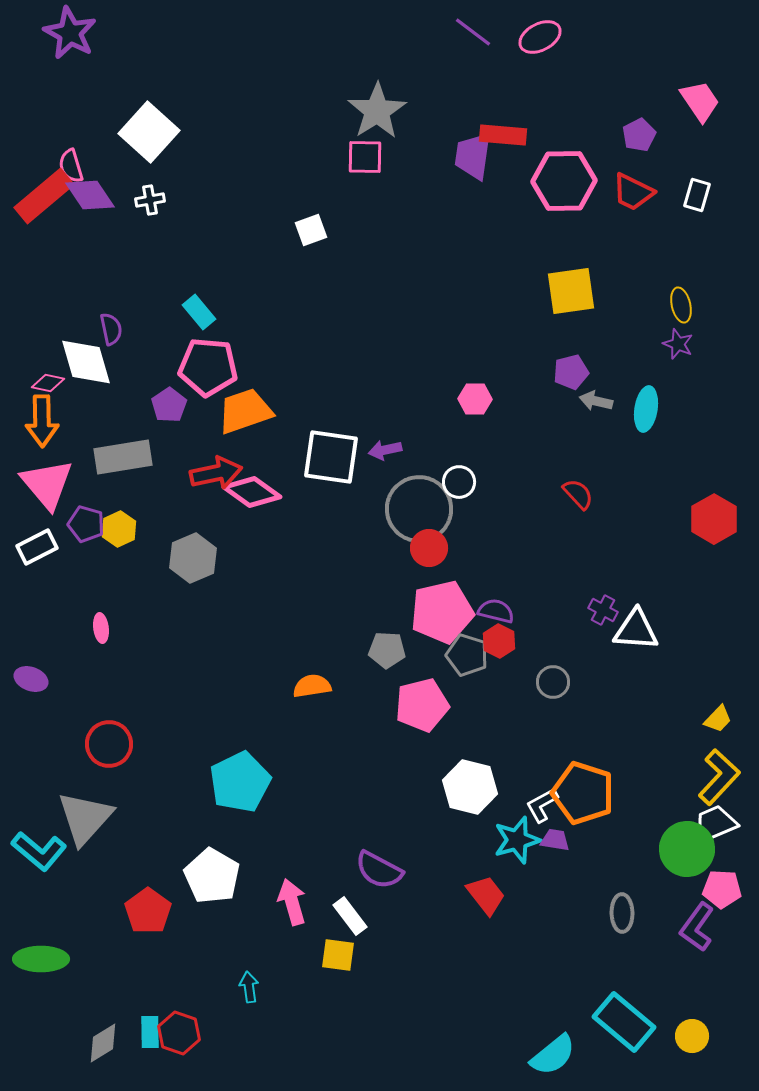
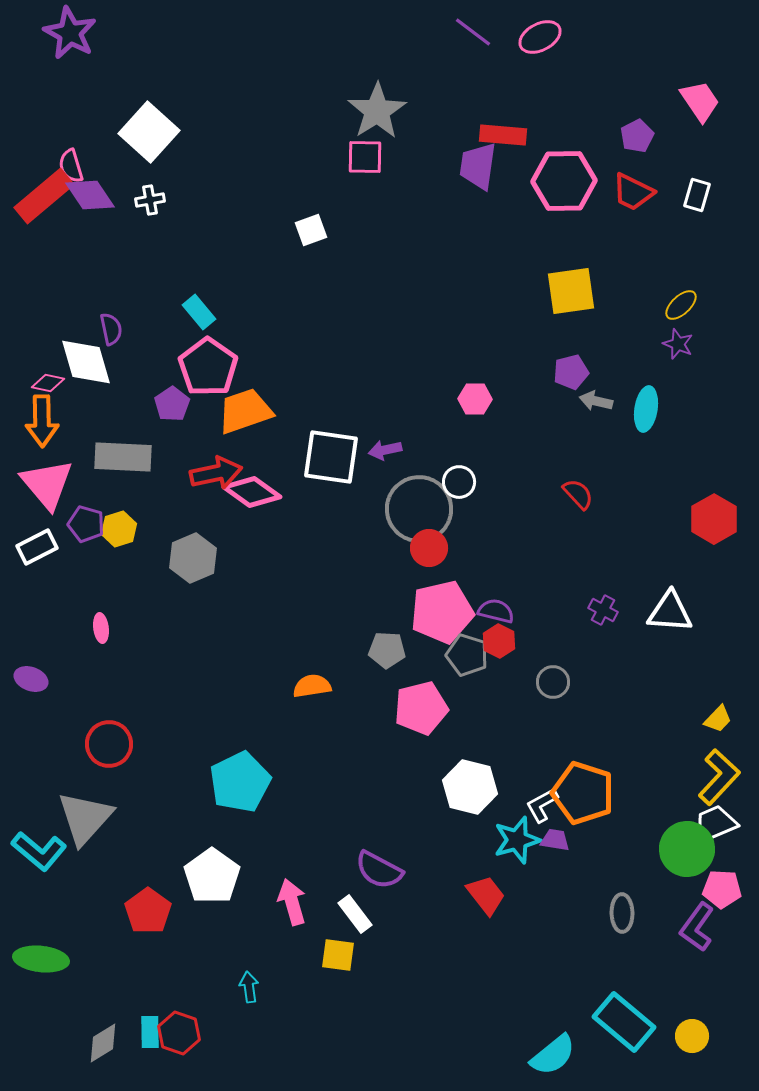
purple pentagon at (639, 135): moved 2 px left, 1 px down
purple trapezoid at (473, 156): moved 5 px right, 10 px down
yellow ellipse at (681, 305): rotated 60 degrees clockwise
pink pentagon at (208, 367): rotated 30 degrees clockwise
purple pentagon at (169, 405): moved 3 px right, 1 px up
gray rectangle at (123, 457): rotated 12 degrees clockwise
yellow hexagon at (119, 529): rotated 8 degrees clockwise
white triangle at (636, 630): moved 34 px right, 18 px up
pink pentagon at (422, 705): moved 1 px left, 3 px down
white pentagon at (212, 876): rotated 6 degrees clockwise
white rectangle at (350, 916): moved 5 px right, 2 px up
green ellipse at (41, 959): rotated 6 degrees clockwise
